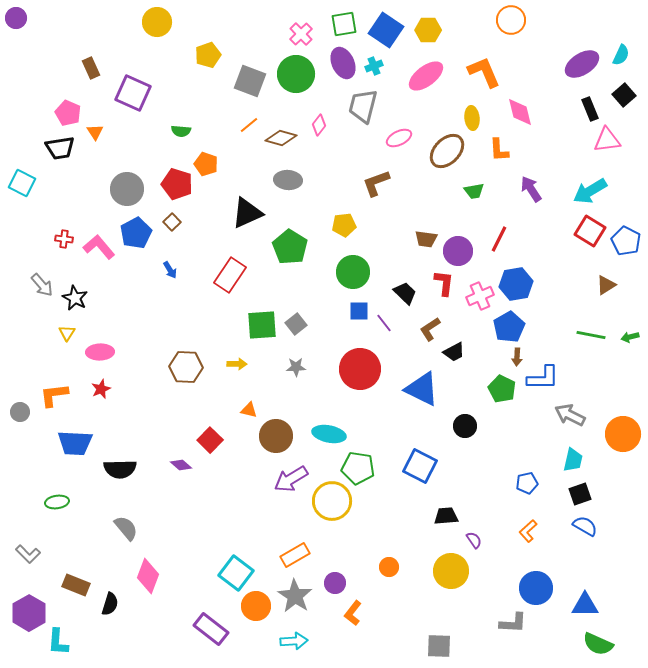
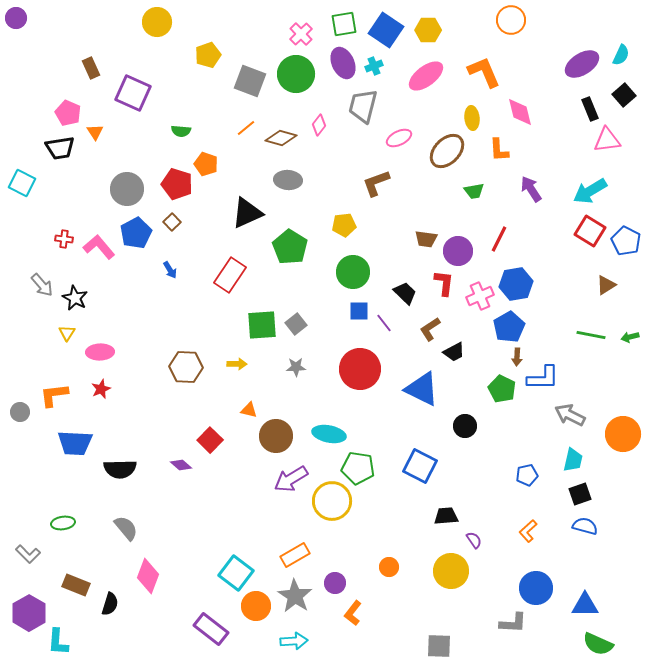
orange line at (249, 125): moved 3 px left, 3 px down
blue pentagon at (527, 483): moved 8 px up
green ellipse at (57, 502): moved 6 px right, 21 px down
blue semicircle at (585, 526): rotated 15 degrees counterclockwise
